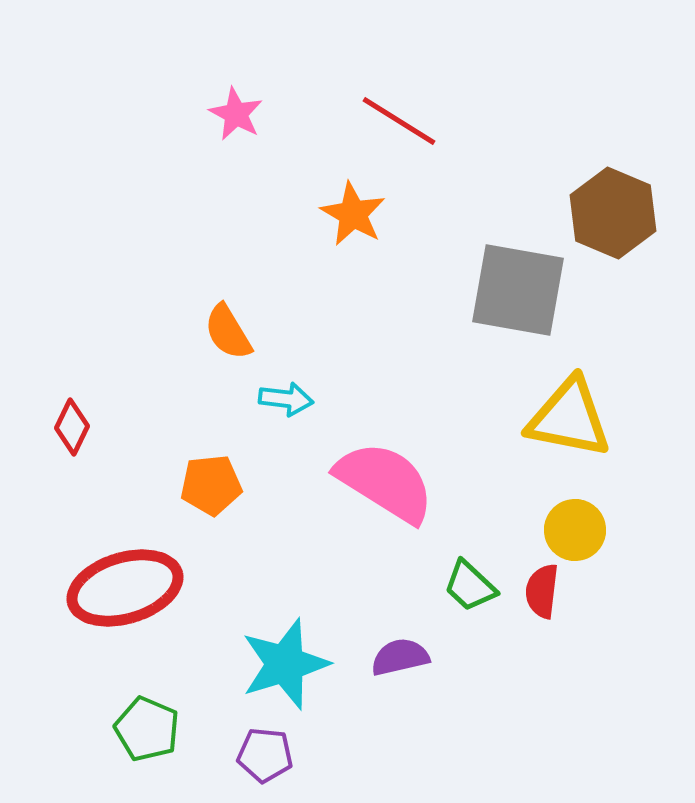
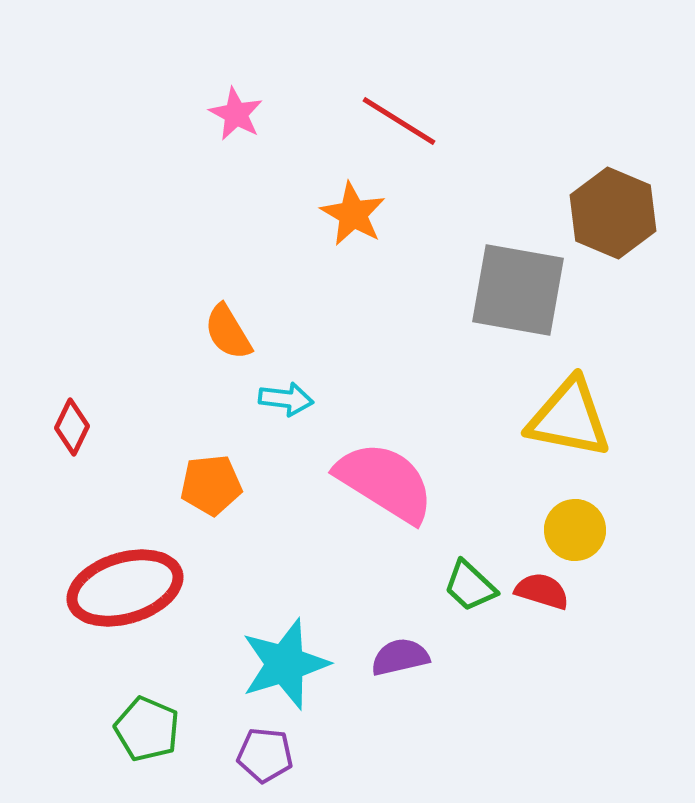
red semicircle: rotated 100 degrees clockwise
